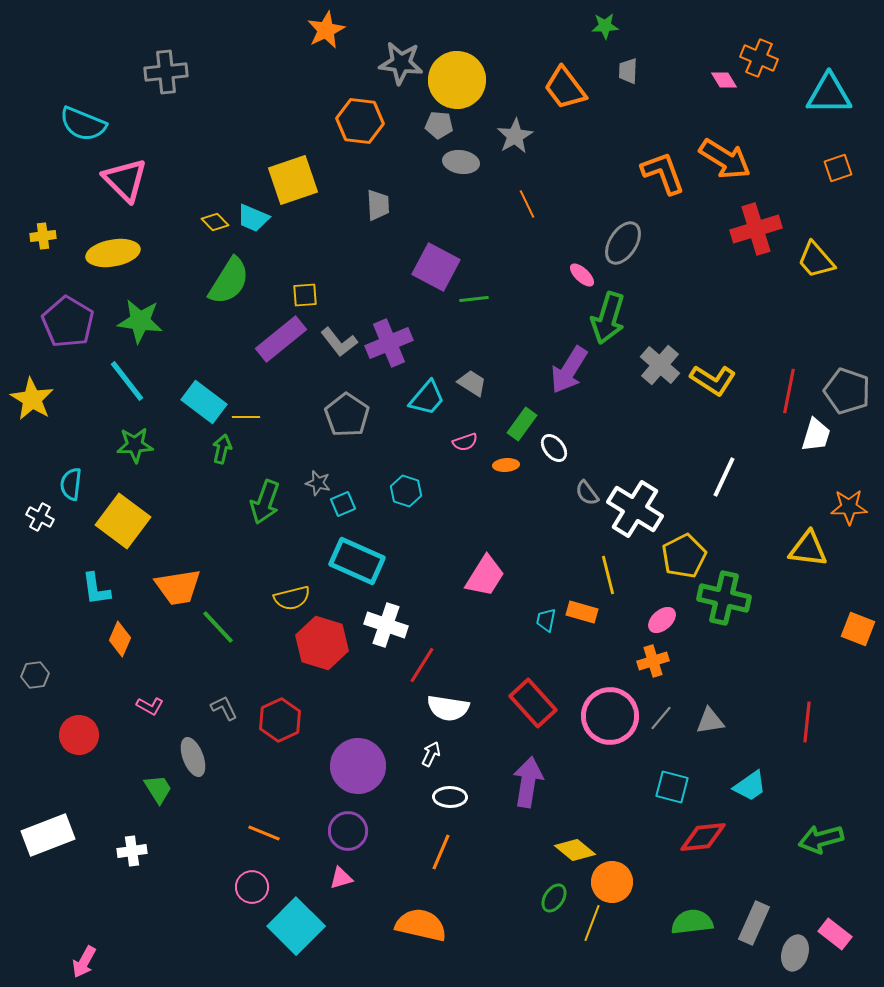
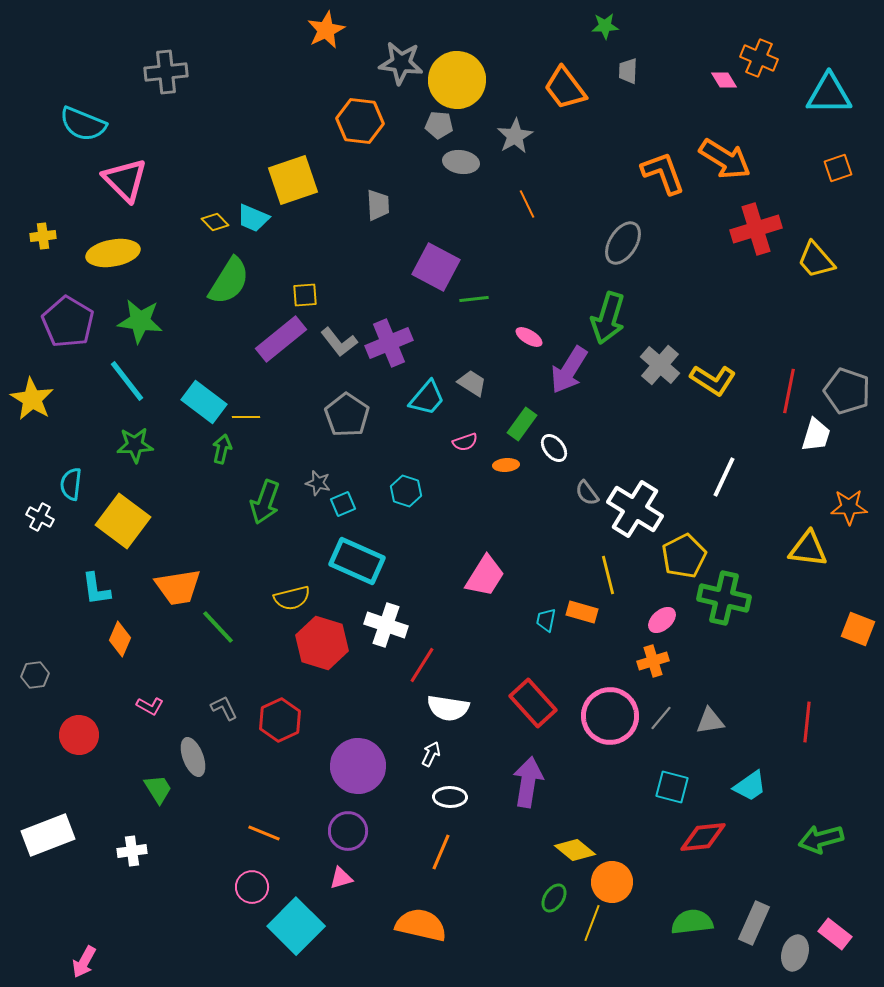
pink ellipse at (582, 275): moved 53 px left, 62 px down; rotated 12 degrees counterclockwise
